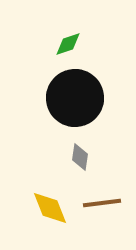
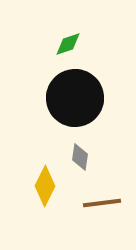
yellow diamond: moved 5 px left, 22 px up; rotated 48 degrees clockwise
